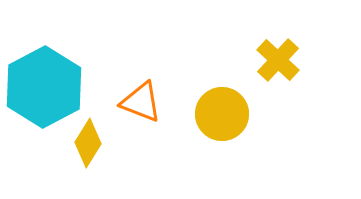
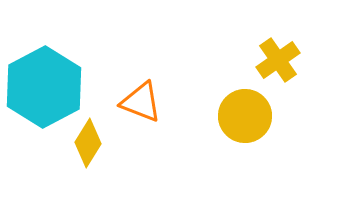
yellow cross: rotated 12 degrees clockwise
yellow circle: moved 23 px right, 2 px down
